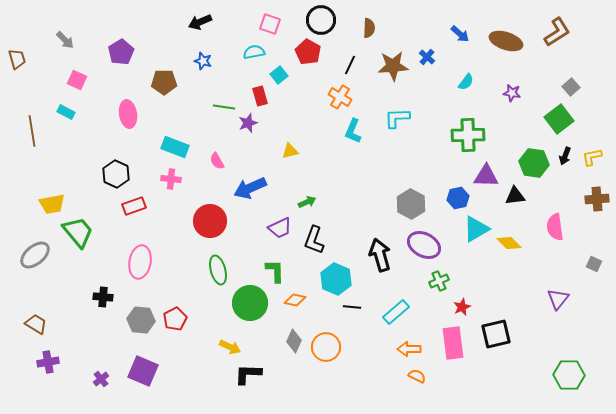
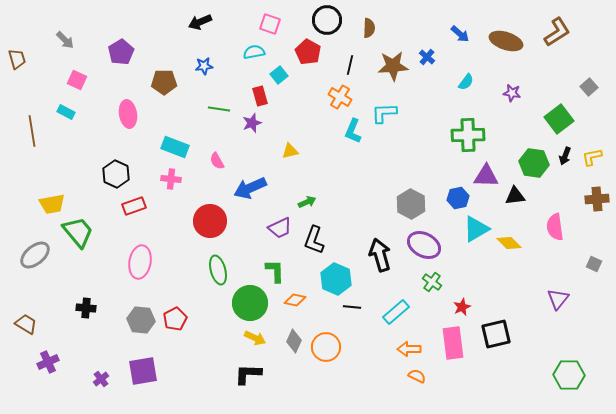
black circle at (321, 20): moved 6 px right
blue star at (203, 61): moved 1 px right, 5 px down; rotated 24 degrees counterclockwise
black line at (350, 65): rotated 12 degrees counterclockwise
gray square at (571, 87): moved 18 px right
green line at (224, 107): moved 5 px left, 2 px down
cyan L-shape at (397, 118): moved 13 px left, 5 px up
purple star at (248, 123): moved 4 px right
green cross at (439, 281): moved 7 px left, 1 px down; rotated 30 degrees counterclockwise
black cross at (103, 297): moved 17 px left, 11 px down
brown trapezoid at (36, 324): moved 10 px left
yellow arrow at (230, 347): moved 25 px right, 9 px up
purple cross at (48, 362): rotated 15 degrees counterclockwise
purple square at (143, 371): rotated 32 degrees counterclockwise
